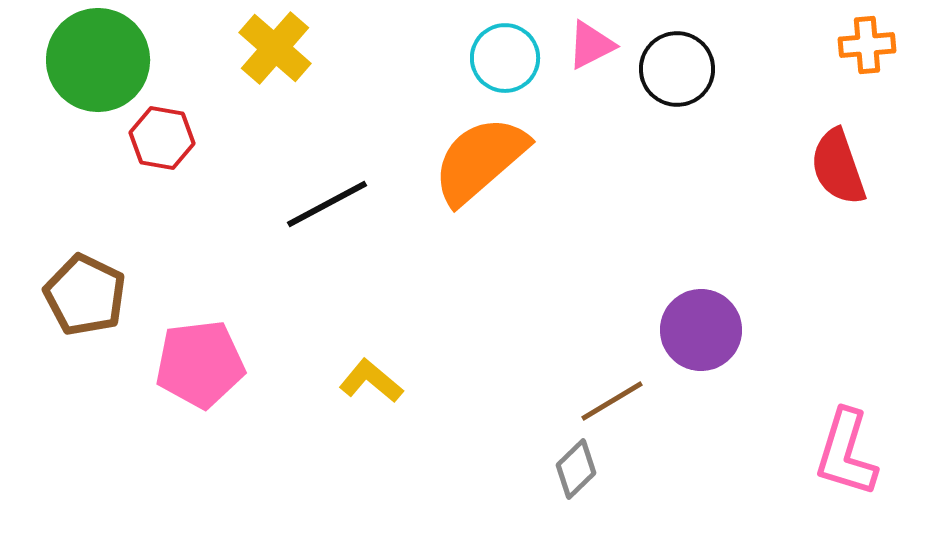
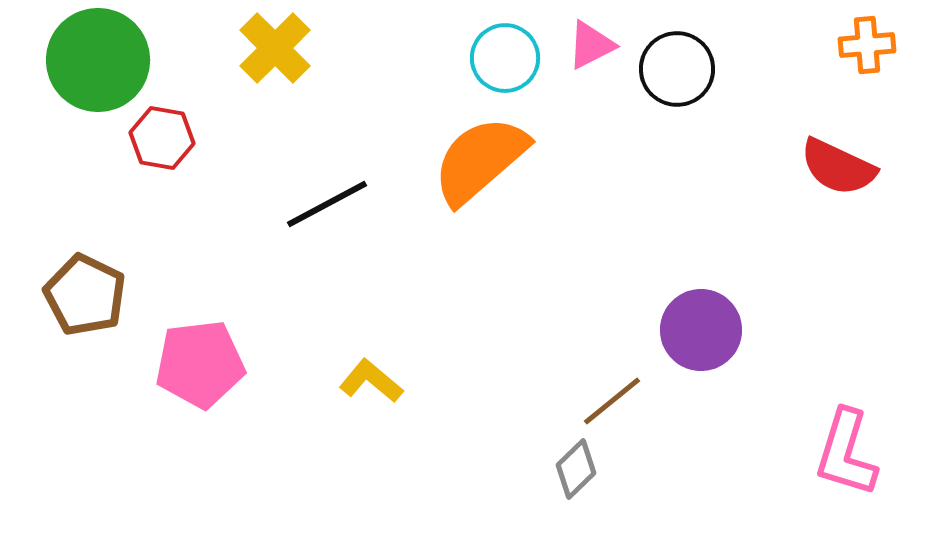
yellow cross: rotated 4 degrees clockwise
red semicircle: rotated 46 degrees counterclockwise
brown line: rotated 8 degrees counterclockwise
